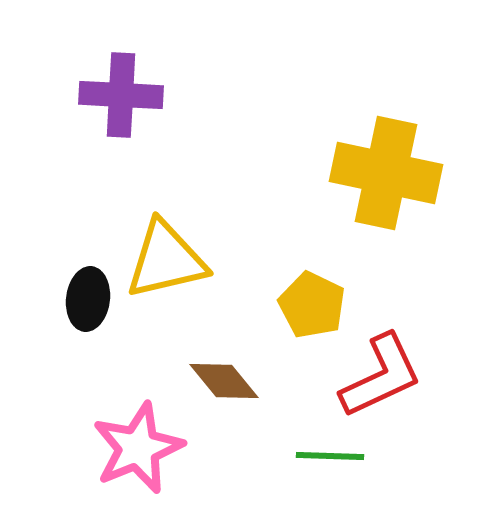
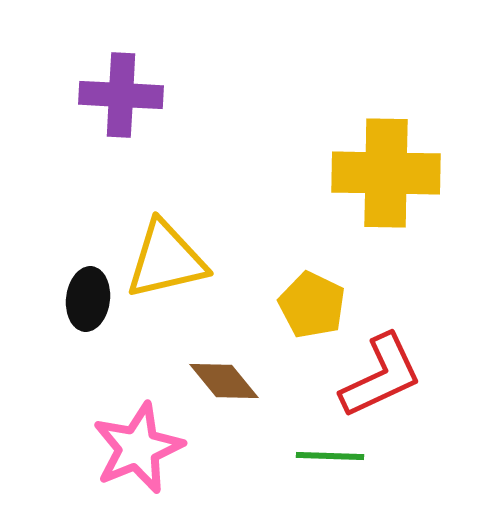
yellow cross: rotated 11 degrees counterclockwise
